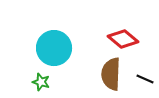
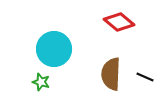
red diamond: moved 4 px left, 17 px up
cyan circle: moved 1 px down
black line: moved 2 px up
